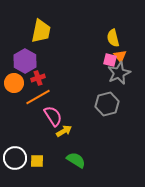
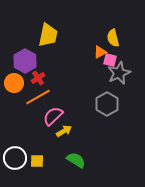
yellow trapezoid: moved 7 px right, 4 px down
orange triangle: moved 20 px left, 4 px up; rotated 40 degrees clockwise
red cross: rotated 16 degrees counterclockwise
gray hexagon: rotated 15 degrees counterclockwise
pink semicircle: rotated 100 degrees counterclockwise
